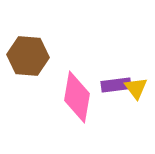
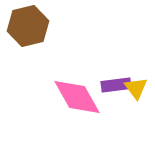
brown hexagon: moved 30 px up; rotated 18 degrees counterclockwise
pink diamond: rotated 39 degrees counterclockwise
